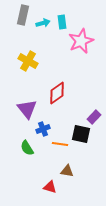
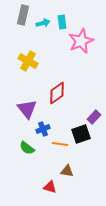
black square: rotated 30 degrees counterclockwise
green semicircle: rotated 21 degrees counterclockwise
